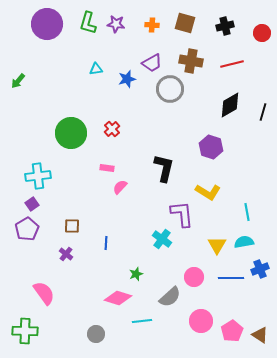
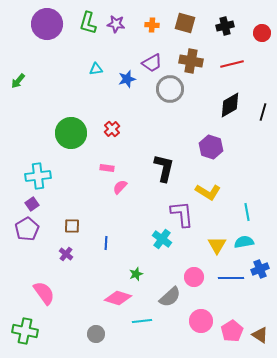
green cross at (25, 331): rotated 10 degrees clockwise
